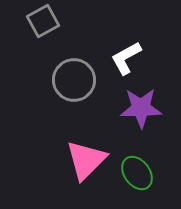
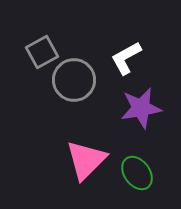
gray square: moved 1 px left, 31 px down
purple star: rotated 9 degrees counterclockwise
